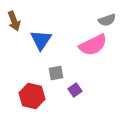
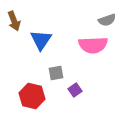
pink semicircle: rotated 24 degrees clockwise
